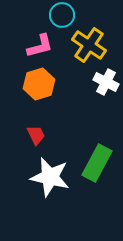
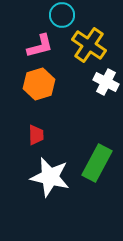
red trapezoid: rotated 25 degrees clockwise
